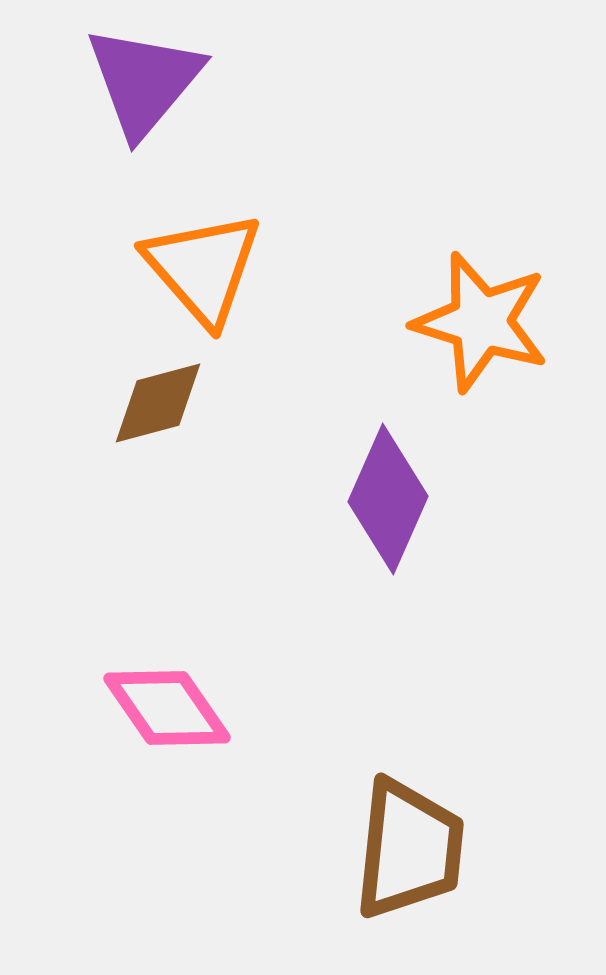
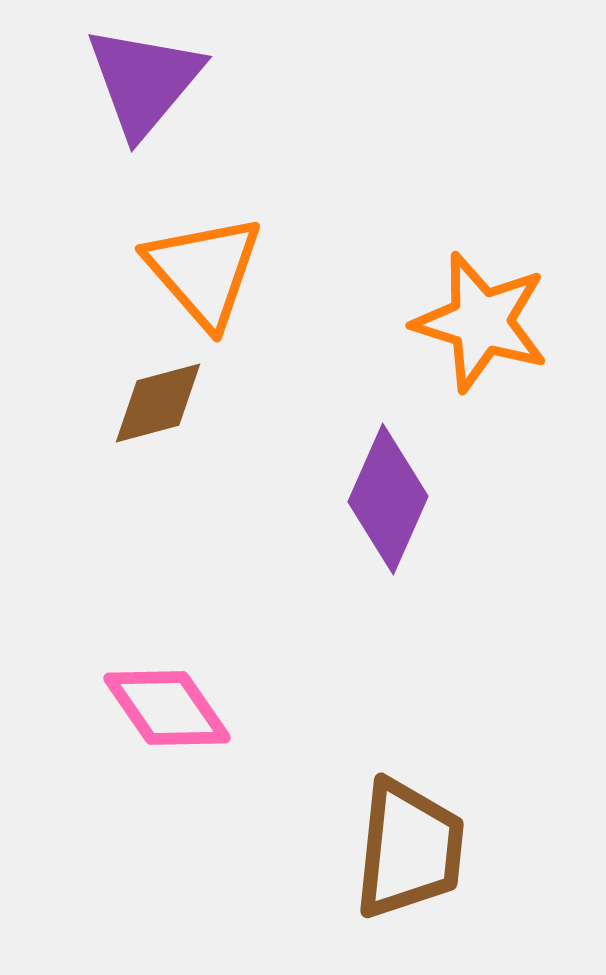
orange triangle: moved 1 px right, 3 px down
